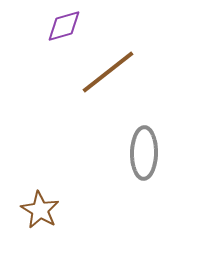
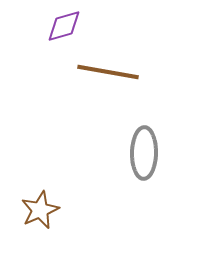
brown line: rotated 48 degrees clockwise
brown star: rotated 18 degrees clockwise
